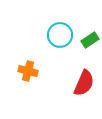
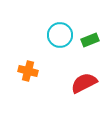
green rectangle: rotated 12 degrees clockwise
red semicircle: rotated 140 degrees counterclockwise
